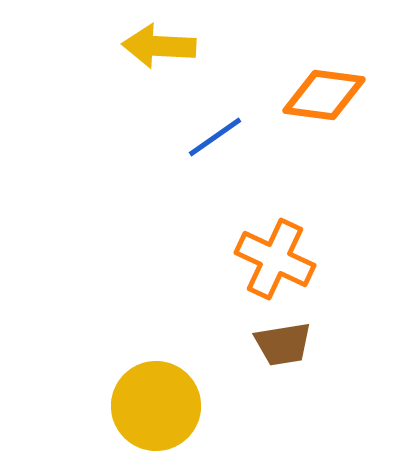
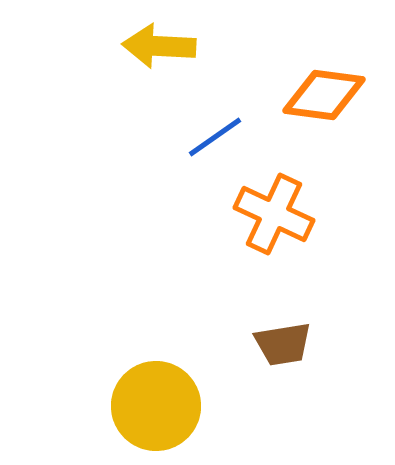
orange cross: moved 1 px left, 45 px up
